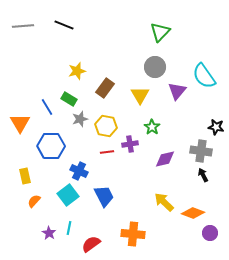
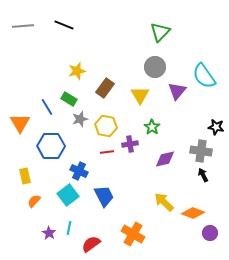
orange cross: rotated 25 degrees clockwise
